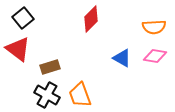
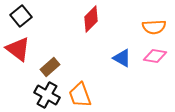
black square: moved 2 px left, 2 px up
brown rectangle: rotated 24 degrees counterclockwise
